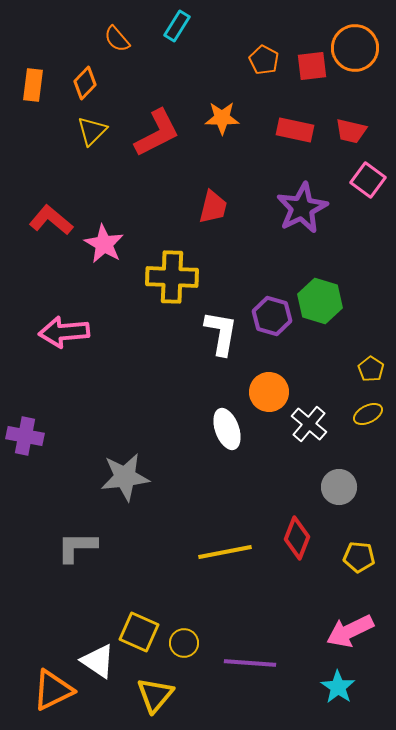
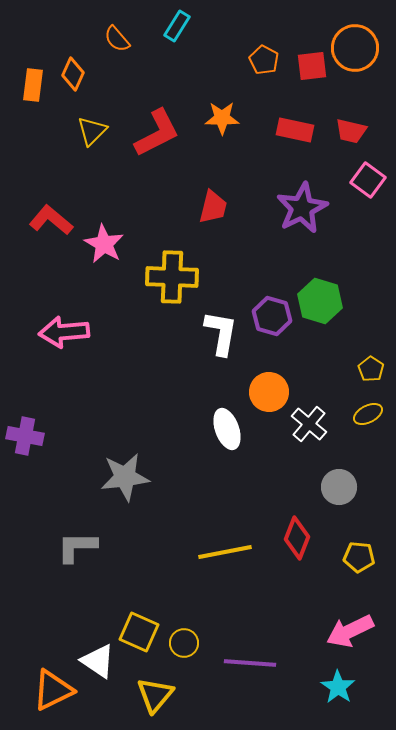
orange diamond at (85, 83): moved 12 px left, 9 px up; rotated 20 degrees counterclockwise
